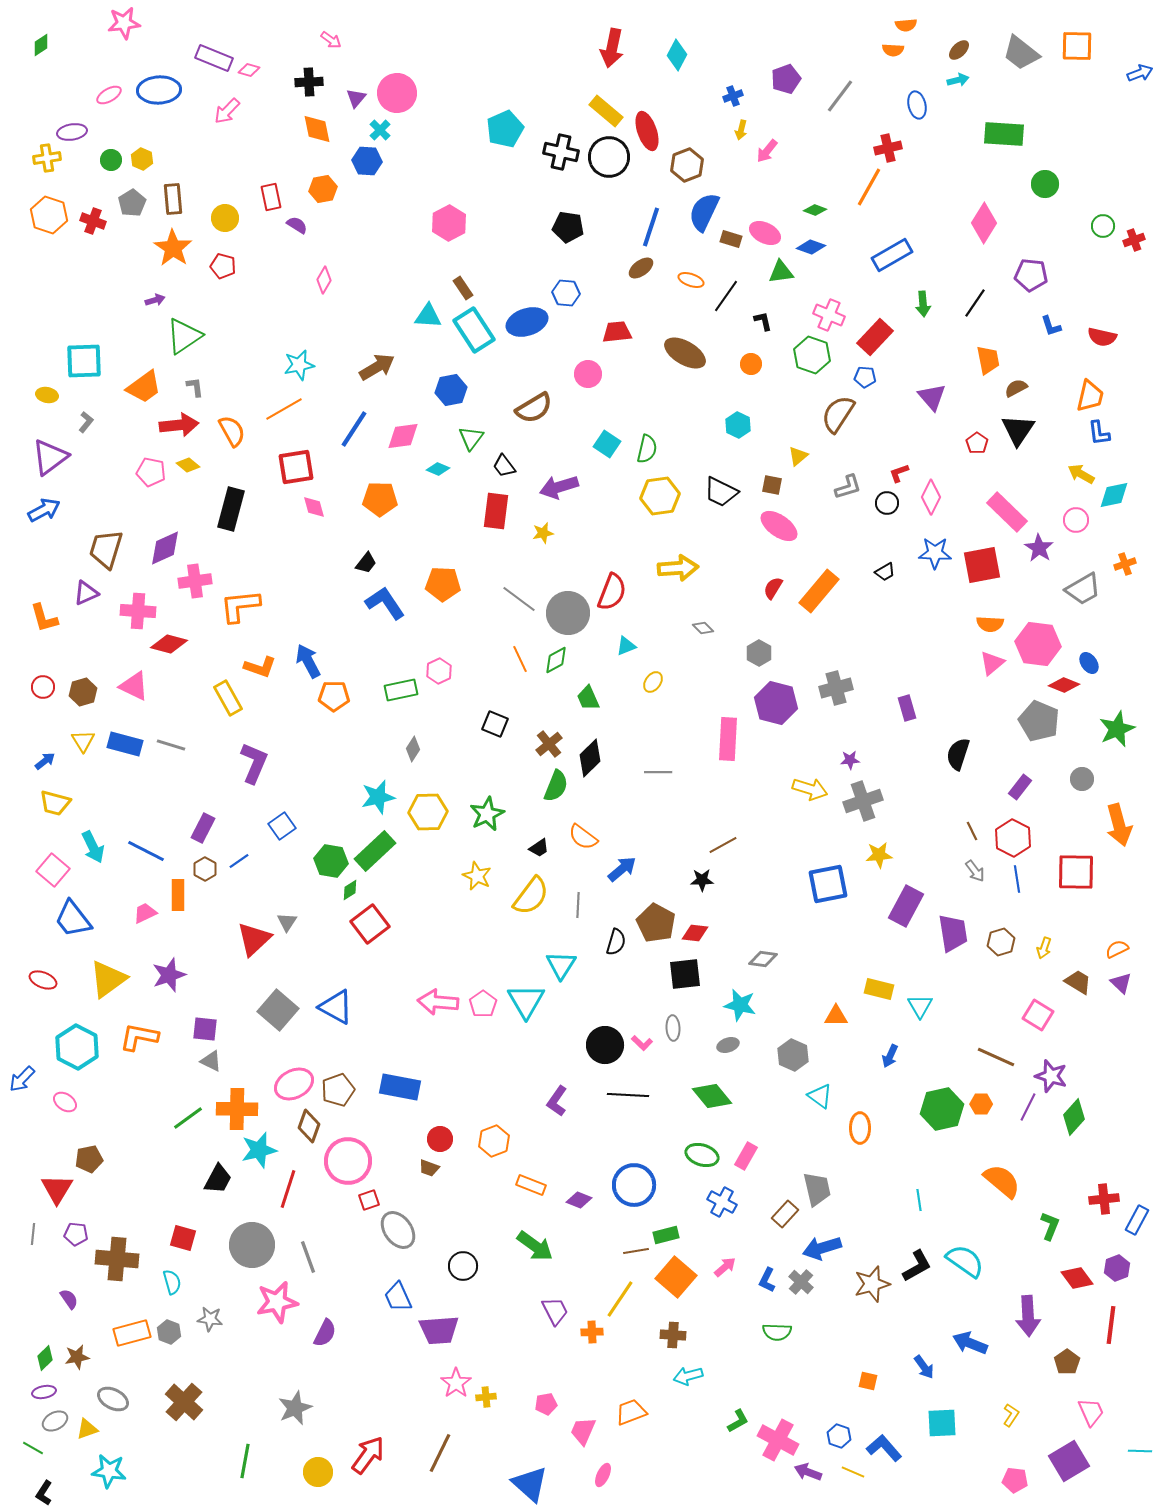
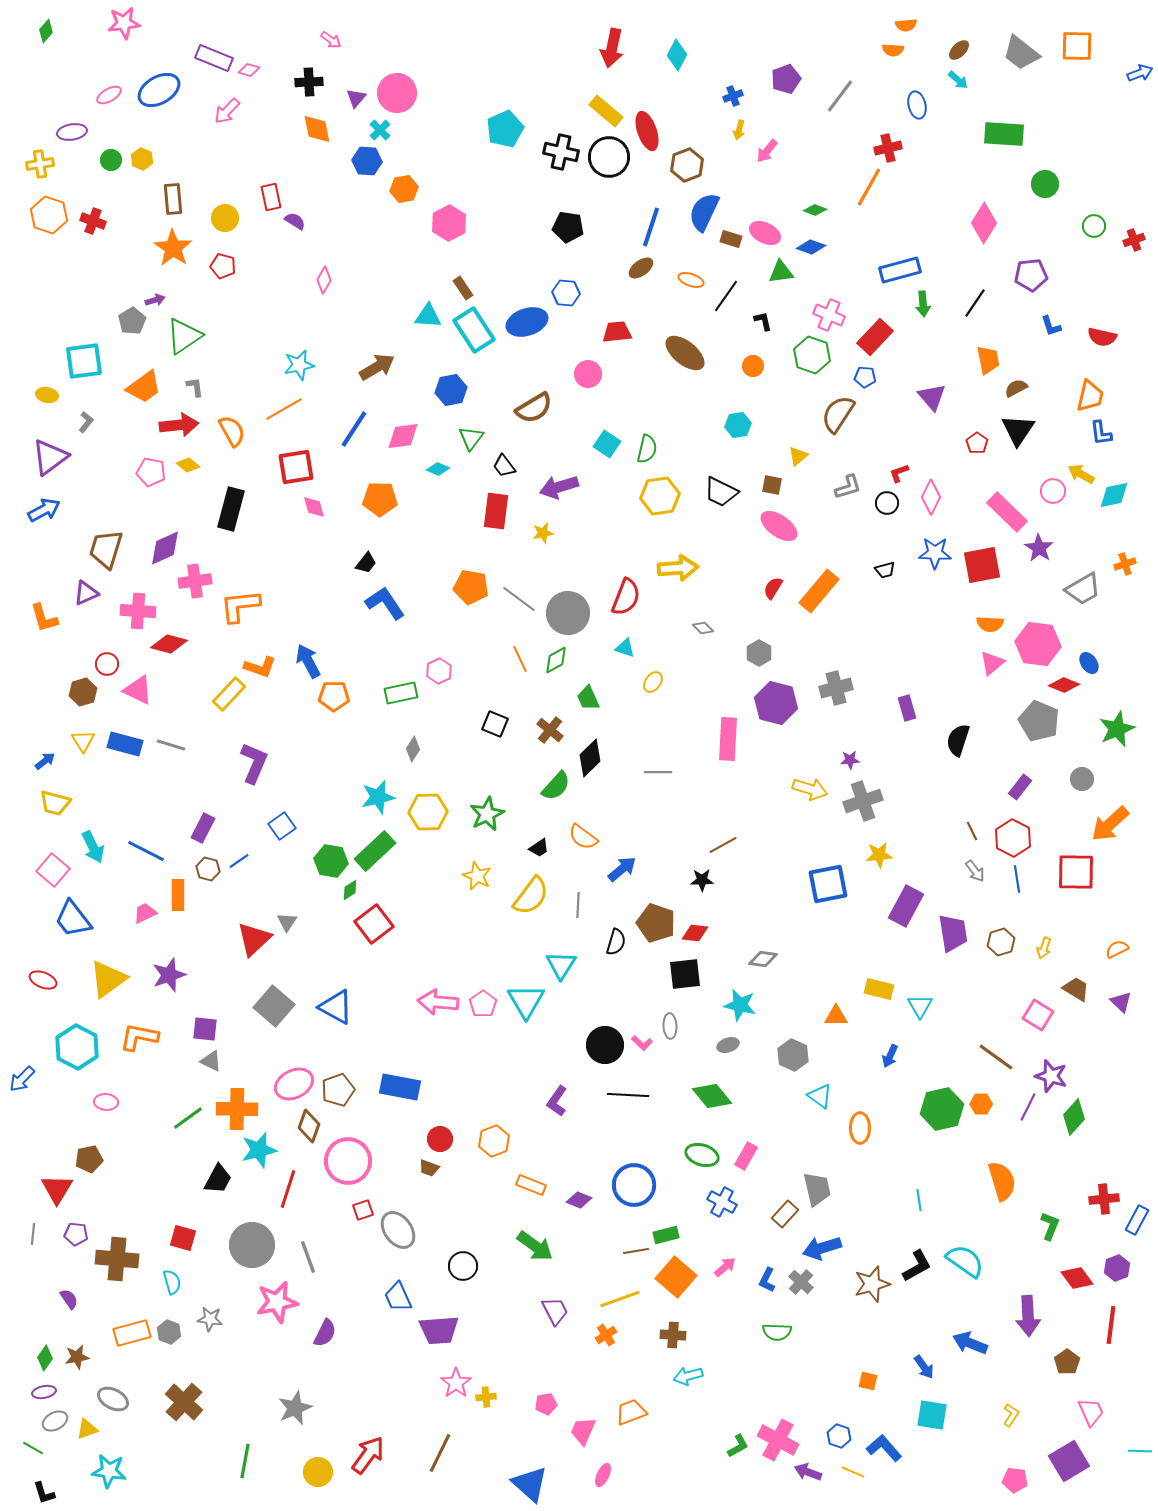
green diamond at (41, 45): moved 5 px right, 14 px up; rotated 15 degrees counterclockwise
cyan arrow at (958, 80): rotated 55 degrees clockwise
blue ellipse at (159, 90): rotated 27 degrees counterclockwise
yellow arrow at (741, 130): moved 2 px left
yellow cross at (47, 158): moved 7 px left, 6 px down
orange hexagon at (323, 189): moved 81 px right
gray pentagon at (132, 203): moved 118 px down
purple semicircle at (297, 225): moved 2 px left, 4 px up
green circle at (1103, 226): moved 9 px left
blue rectangle at (892, 255): moved 8 px right, 15 px down; rotated 15 degrees clockwise
purple pentagon at (1031, 275): rotated 12 degrees counterclockwise
brown ellipse at (685, 353): rotated 9 degrees clockwise
cyan square at (84, 361): rotated 6 degrees counterclockwise
orange circle at (751, 364): moved 2 px right, 2 px down
cyan hexagon at (738, 425): rotated 25 degrees clockwise
blue L-shape at (1099, 433): moved 2 px right
pink circle at (1076, 520): moved 23 px left, 29 px up
black trapezoid at (885, 572): moved 2 px up; rotated 15 degrees clockwise
orange pentagon at (443, 584): moved 28 px right, 3 px down; rotated 8 degrees clockwise
red semicircle at (612, 592): moved 14 px right, 5 px down
cyan triangle at (626, 646): moved 1 px left, 2 px down; rotated 40 degrees clockwise
pink triangle at (134, 686): moved 4 px right, 4 px down
red circle at (43, 687): moved 64 px right, 23 px up
green rectangle at (401, 690): moved 3 px down
yellow rectangle at (228, 698): moved 1 px right, 4 px up; rotated 72 degrees clockwise
brown cross at (549, 744): moved 1 px right, 14 px up; rotated 12 degrees counterclockwise
black semicircle at (958, 754): moved 14 px up
green semicircle at (556, 786): rotated 20 degrees clockwise
orange arrow at (1119, 825): moved 9 px left, 1 px up; rotated 63 degrees clockwise
brown hexagon at (205, 869): moved 3 px right; rotated 15 degrees counterclockwise
brown pentagon at (656, 923): rotated 9 degrees counterclockwise
red square at (370, 924): moved 4 px right
brown trapezoid at (1078, 982): moved 2 px left, 7 px down
purple triangle at (1121, 983): moved 19 px down
gray square at (278, 1010): moved 4 px left, 4 px up
gray ellipse at (673, 1028): moved 3 px left, 2 px up
brown line at (996, 1057): rotated 12 degrees clockwise
pink ellipse at (65, 1102): moved 41 px right; rotated 30 degrees counterclockwise
orange semicircle at (1002, 1181): rotated 33 degrees clockwise
red square at (369, 1200): moved 6 px left, 10 px down
yellow line at (620, 1299): rotated 36 degrees clockwise
orange cross at (592, 1332): moved 14 px right, 3 px down; rotated 30 degrees counterclockwise
green diamond at (45, 1358): rotated 10 degrees counterclockwise
green L-shape at (738, 1421): moved 25 px down
cyan square at (942, 1423): moved 10 px left, 8 px up; rotated 12 degrees clockwise
black L-shape at (44, 1493): rotated 50 degrees counterclockwise
